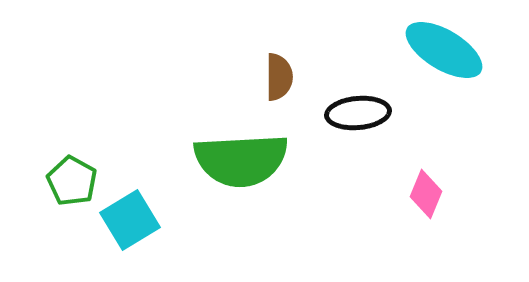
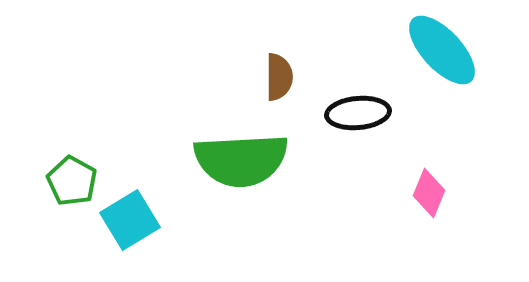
cyan ellipse: moved 2 px left; rotated 16 degrees clockwise
pink diamond: moved 3 px right, 1 px up
